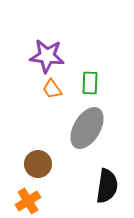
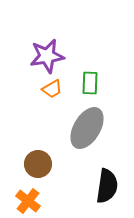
purple star: rotated 16 degrees counterclockwise
orange trapezoid: rotated 85 degrees counterclockwise
orange cross: rotated 20 degrees counterclockwise
